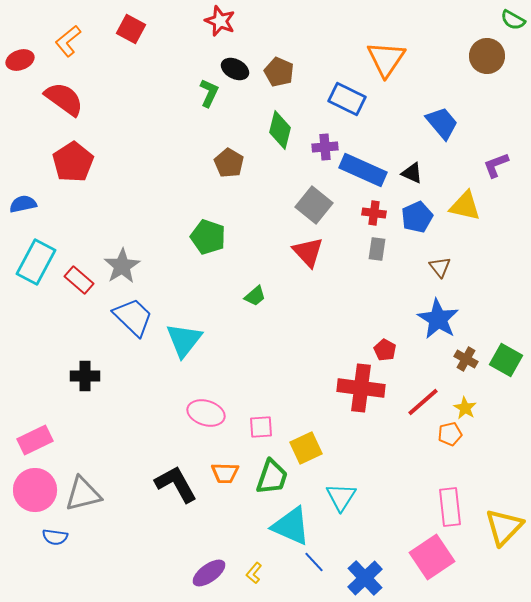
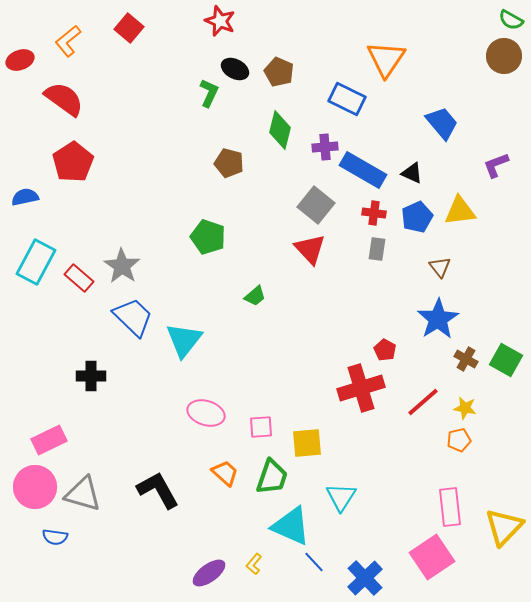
green semicircle at (513, 20): moved 2 px left
red square at (131, 29): moved 2 px left, 1 px up; rotated 12 degrees clockwise
brown circle at (487, 56): moved 17 px right
brown pentagon at (229, 163): rotated 16 degrees counterclockwise
blue rectangle at (363, 170): rotated 6 degrees clockwise
blue semicircle at (23, 204): moved 2 px right, 7 px up
gray square at (314, 205): moved 2 px right
yellow triangle at (465, 206): moved 5 px left, 5 px down; rotated 20 degrees counterclockwise
red triangle at (308, 252): moved 2 px right, 3 px up
gray star at (122, 266): rotated 6 degrees counterclockwise
red rectangle at (79, 280): moved 2 px up
blue star at (438, 319): rotated 9 degrees clockwise
black cross at (85, 376): moved 6 px right
red cross at (361, 388): rotated 24 degrees counterclockwise
yellow star at (465, 408): rotated 20 degrees counterclockwise
orange pentagon at (450, 434): moved 9 px right, 6 px down
pink rectangle at (35, 440): moved 14 px right
yellow square at (306, 448): moved 1 px right, 5 px up; rotated 20 degrees clockwise
orange trapezoid at (225, 473): rotated 140 degrees counterclockwise
black L-shape at (176, 484): moved 18 px left, 6 px down
pink circle at (35, 490): moved 3 px up
gray triangle at (83, 494): rotated 30 degrees clockwise
yellow L-shape at (254, 573): moved 9 px up
